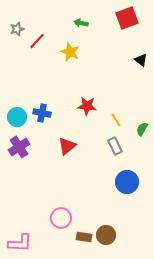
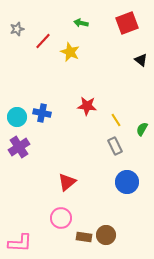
red square: moved 5 px down
red line: moved 6 px right
red triangle: moved 36 px down
